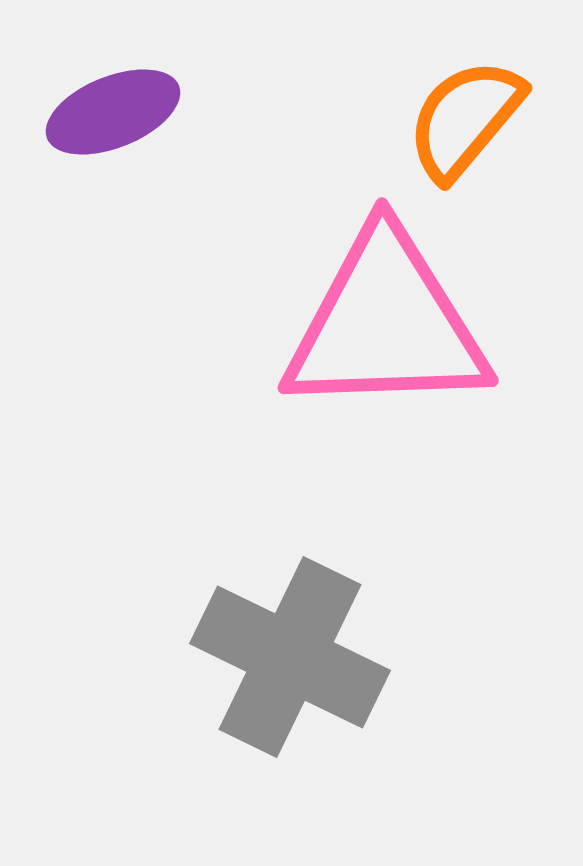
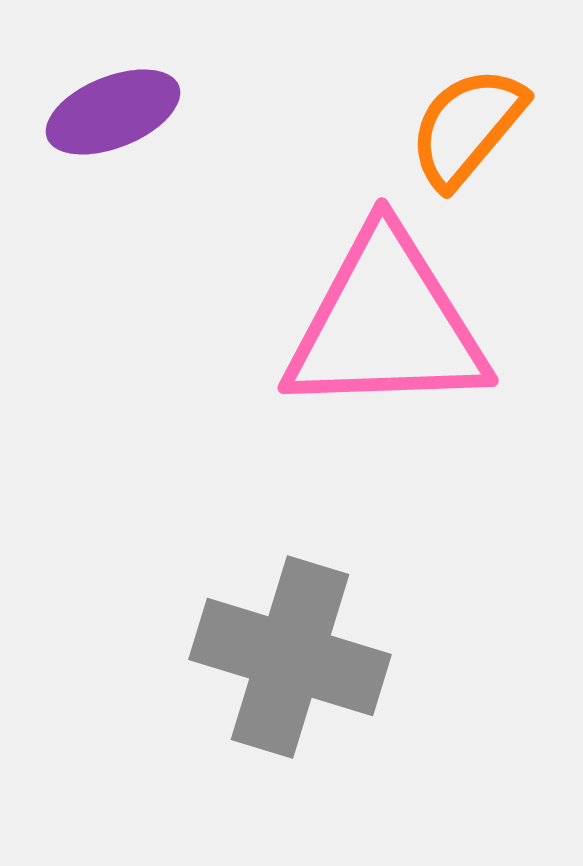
orange semicircle: moved 2 px right, 8 px down
gray cross: rotated 9 degrees counterclockwise
